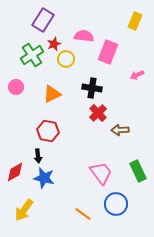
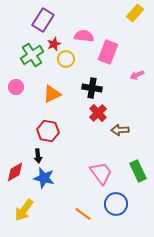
yellow rectangle: moved 8 px up; rotated 18 degrees clockwise
